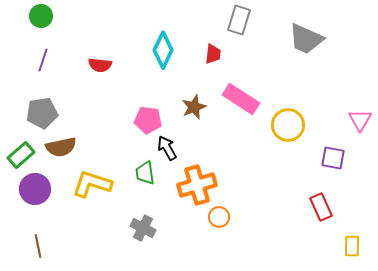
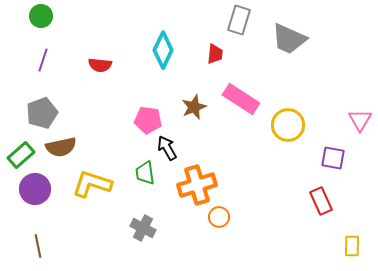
gray trapezoid: moved 17 px left
red trapezoid: moved 2 px right
gray pentagon: rotated 12 degrees counterclockwise
red rectangle: moved 6 px up
